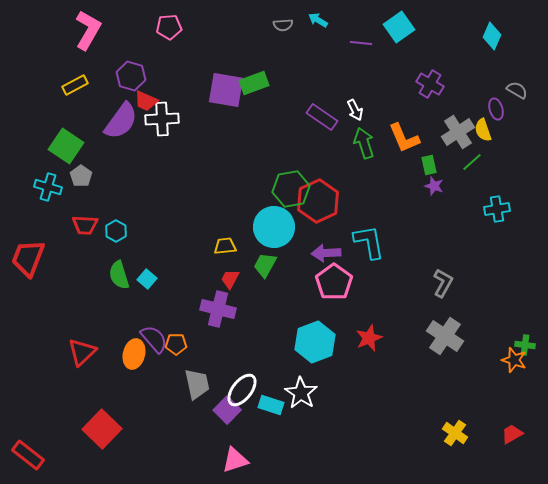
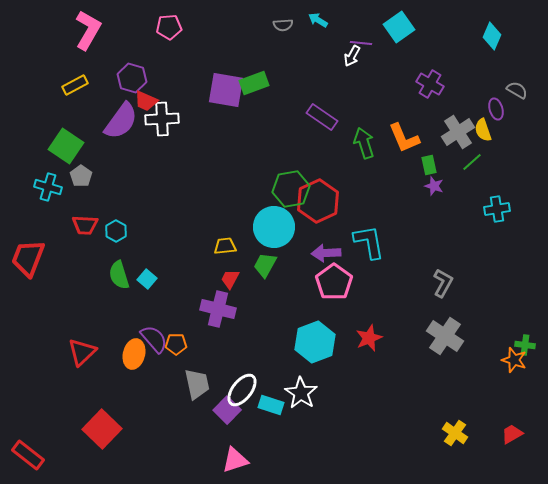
purple hexagon at (131, 76): moved 1 px right, 2 px down
white arrow at (355, 110): moved 3 px left, 54 px up; rotated 55 degrees clockwise
